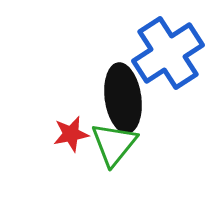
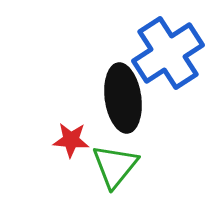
red star: moved 6 px down; rotated 15 degrees clockwise
green triangle: moved 1 px right, 22 px down
